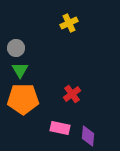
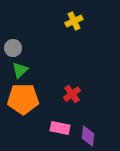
yellow cross: moved 5 px right, 2 px up
gray circle: moved 3 px left
green triangle: rotated 18 degrees clockwise
